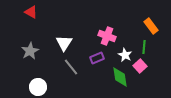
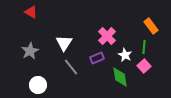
pink cross: rotated 24 degrees clockwise
pink square: moved 4 px right
white circle: moved 2 px up
